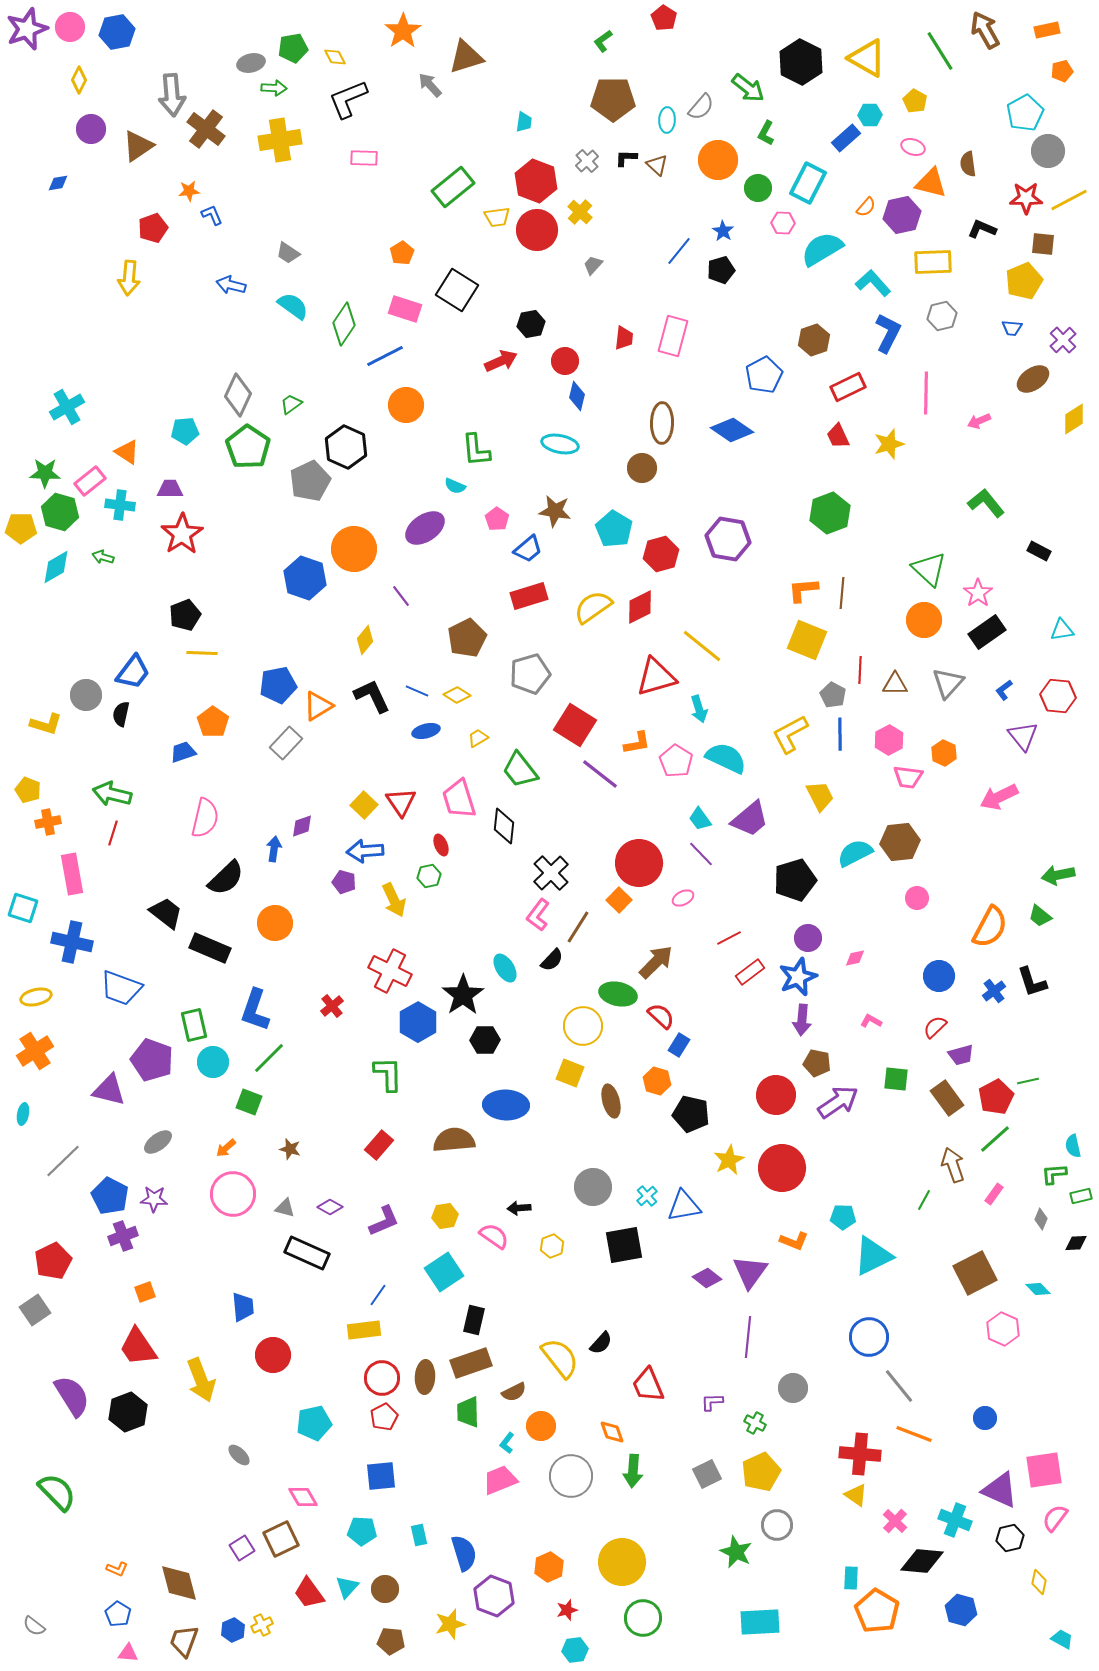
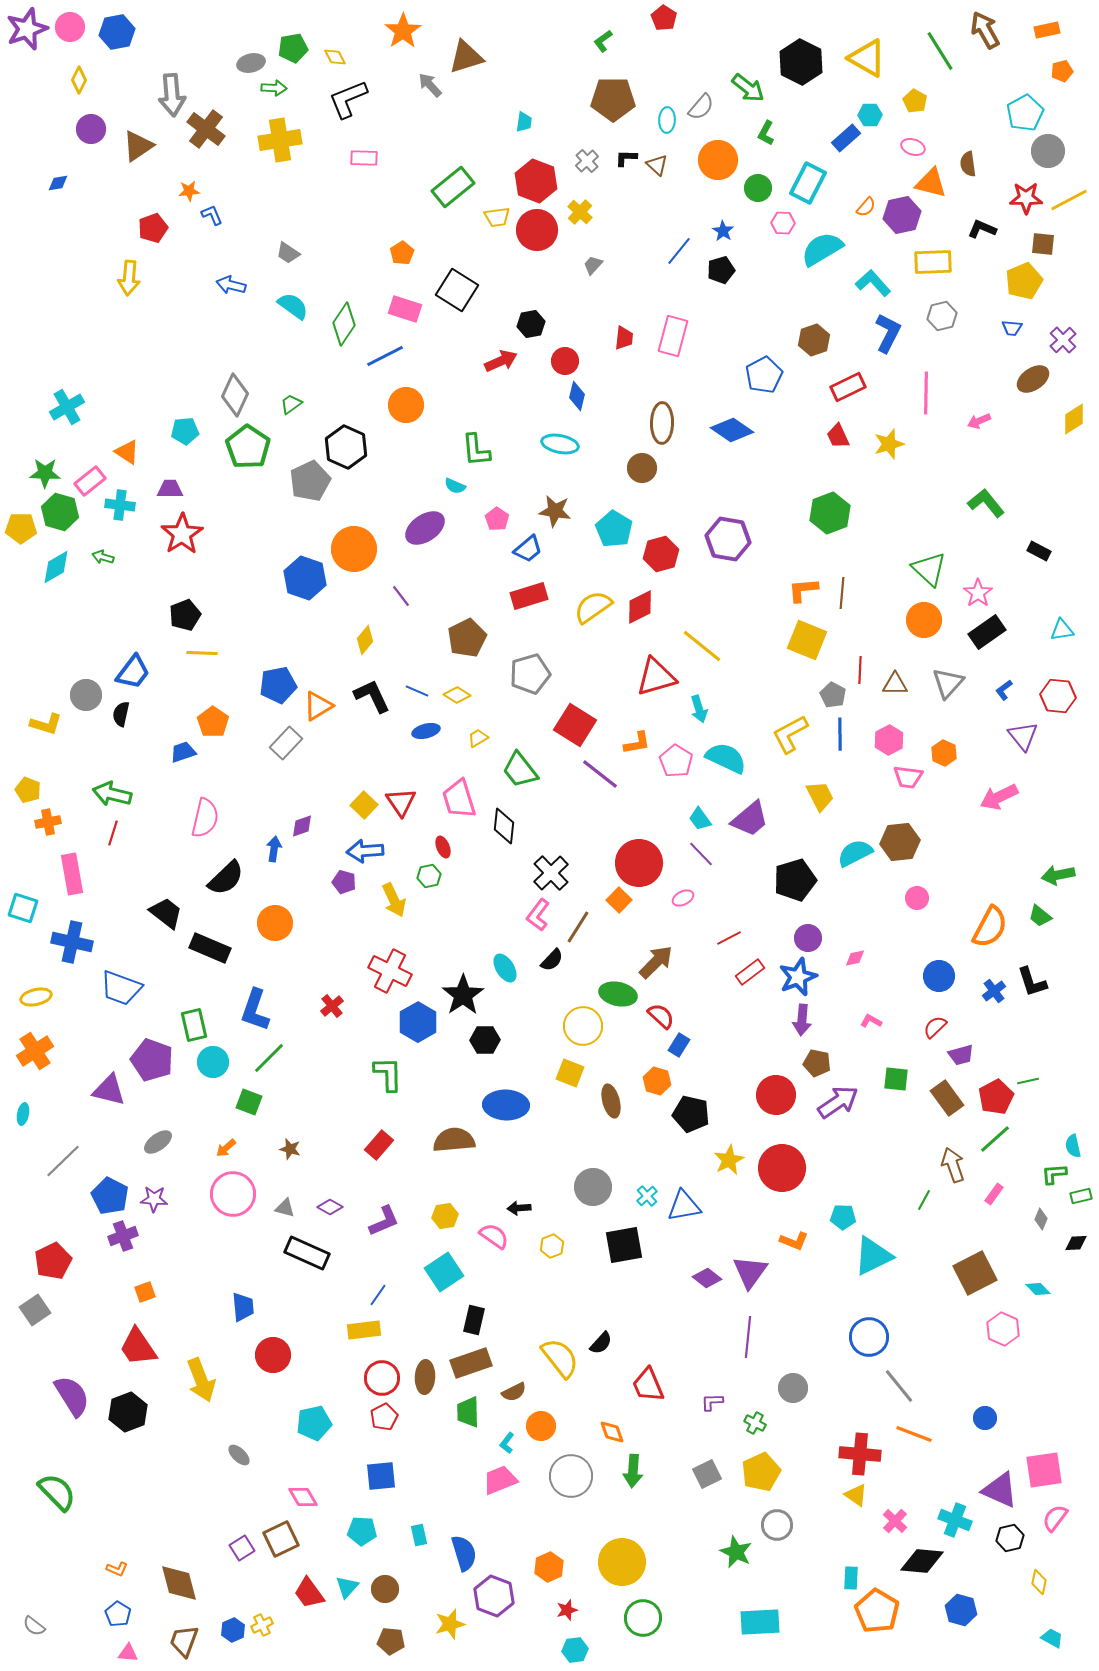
gray diamond at (238, 395): moved 3 px left
red ellipse at (441, 845): moved 2 px right, 2 px down
cyan trapezoid at (1062, 1639): moved 10 px left, 1 px up
